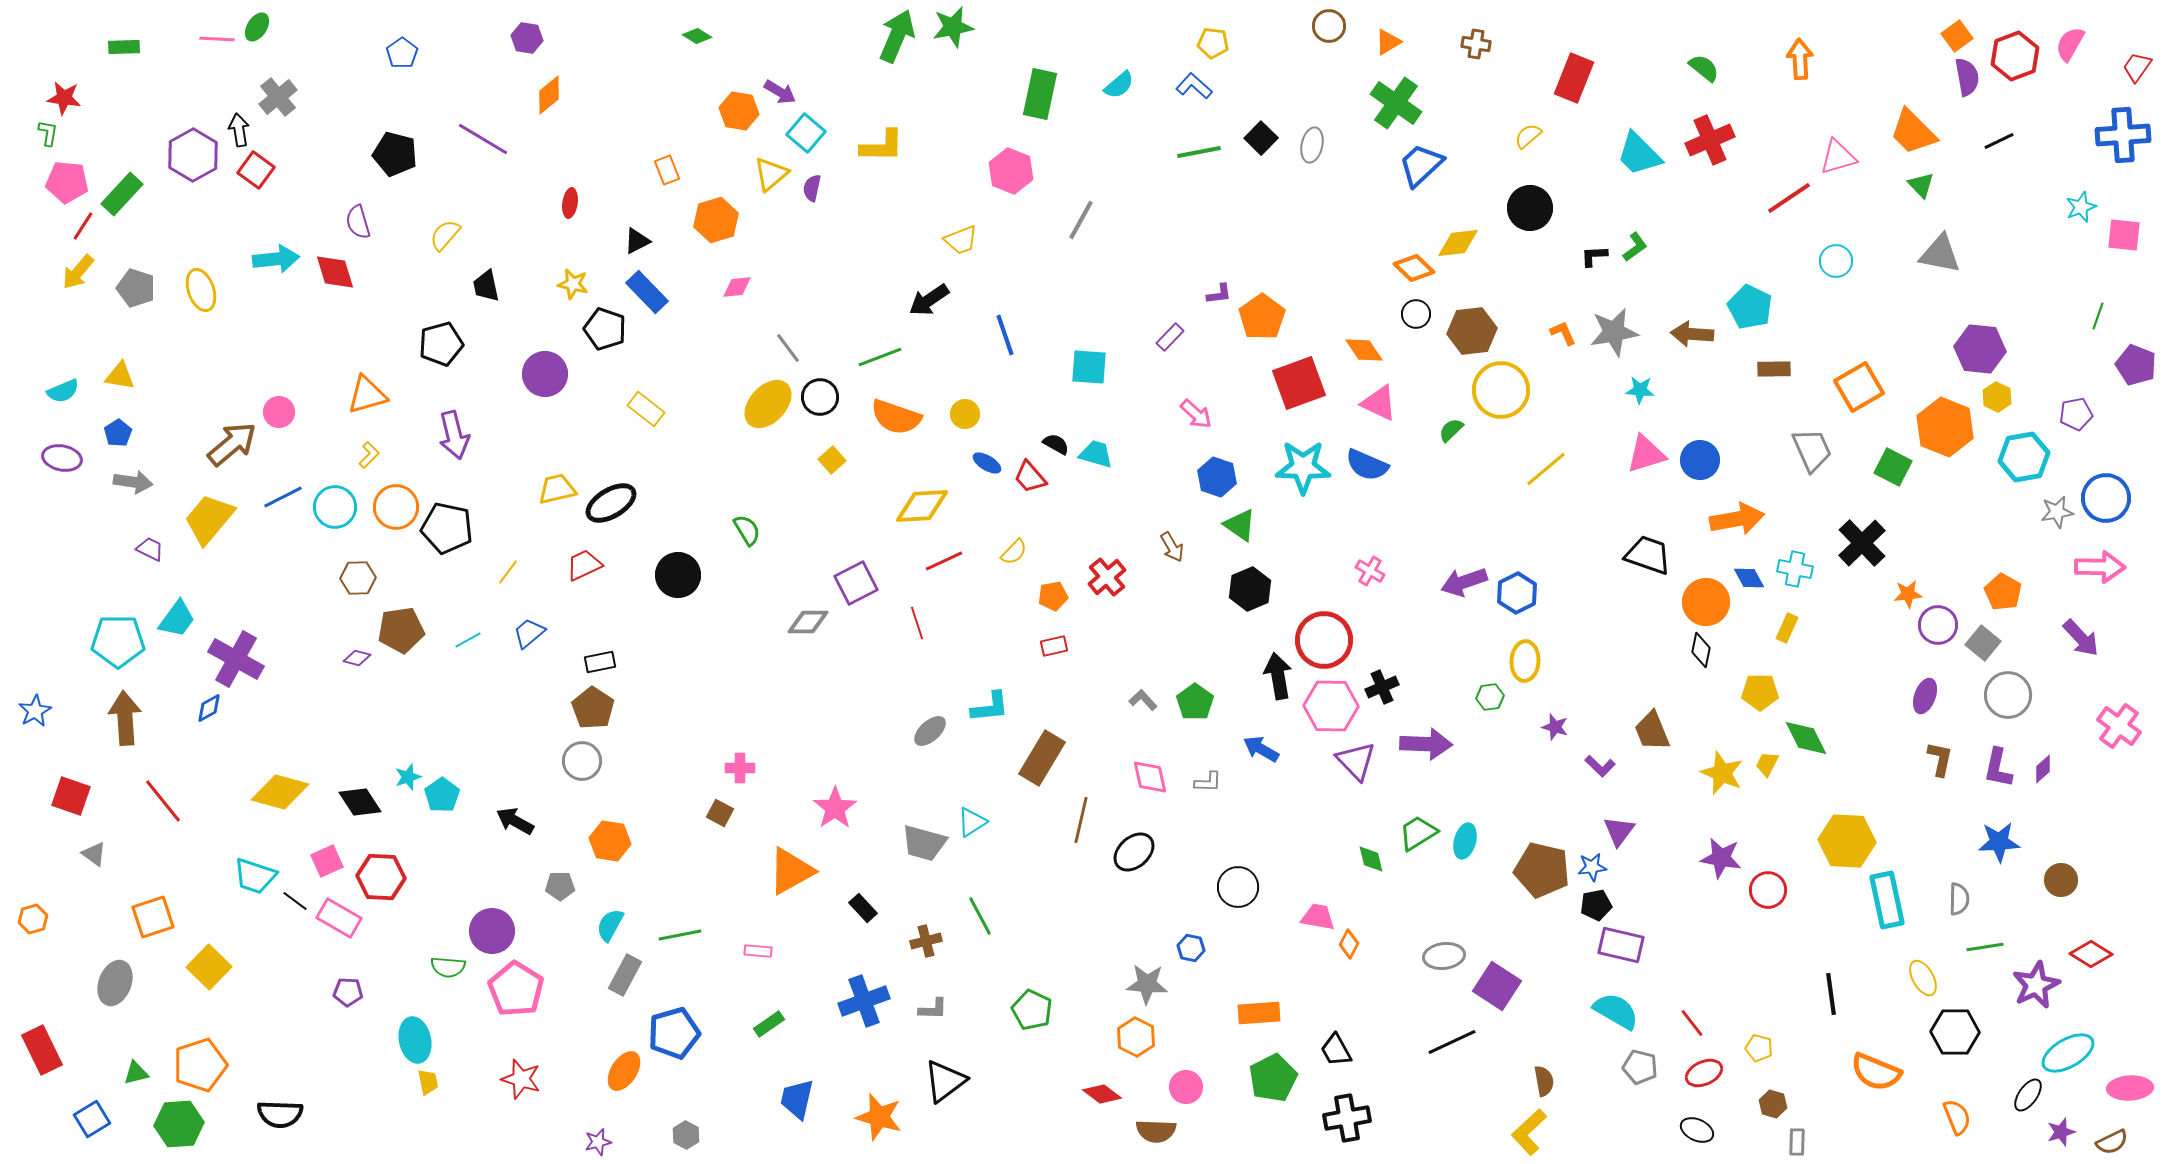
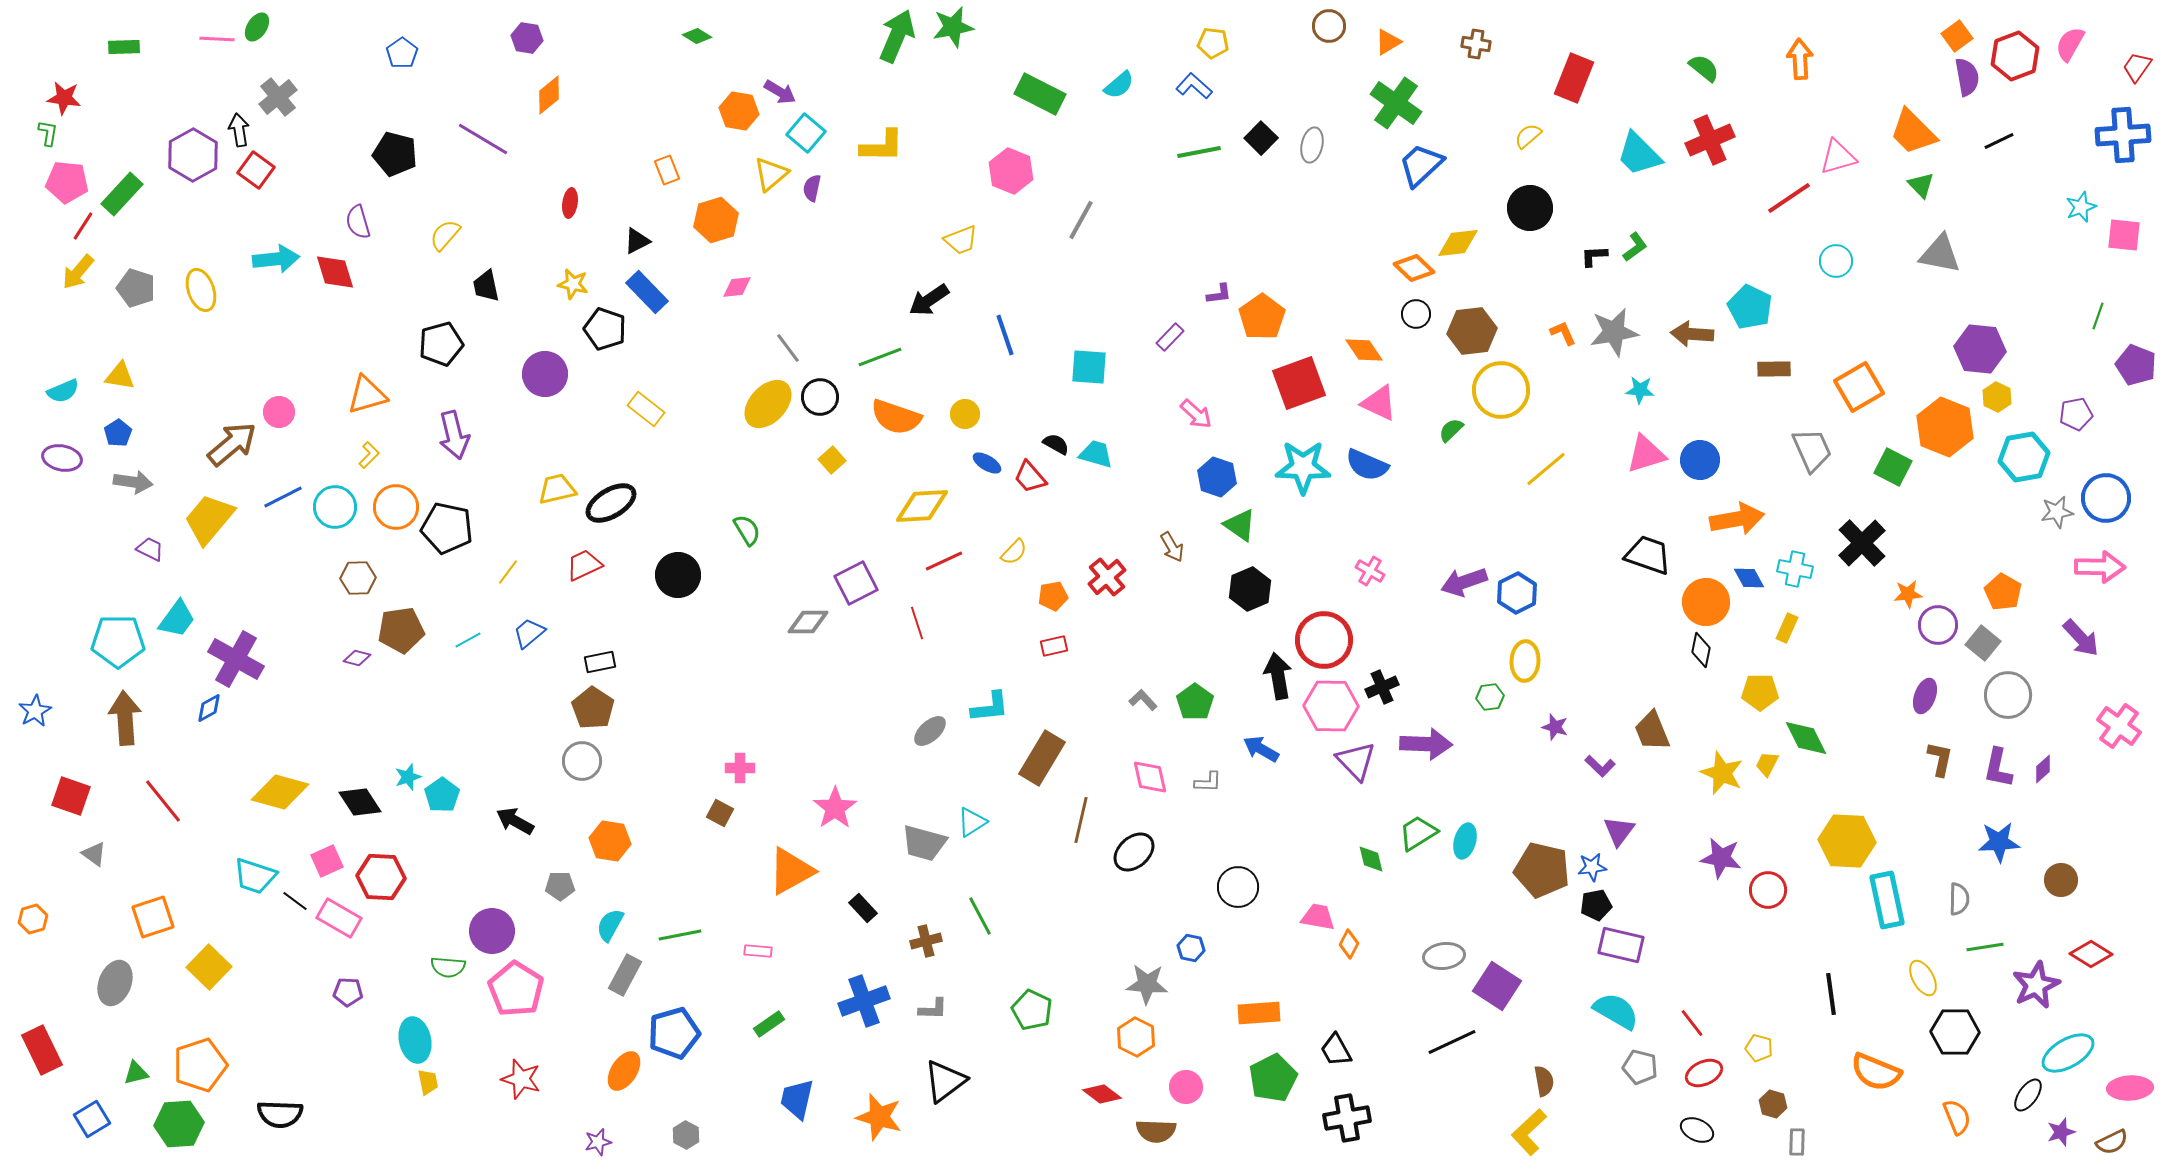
green rectangle at (1040, 94): rotated 75 degrees counterclockwise
